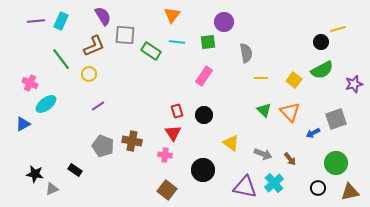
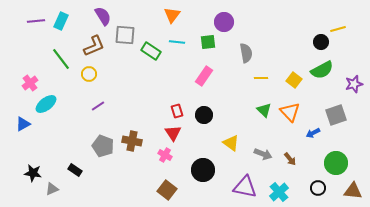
pink cross at (30, 83): rotated 28 degrees clockwise
gray square at (336, 119): moved 4 px up
pink cross at (165, 155): rotated 24 degrees clockwise
black star at (35, 174): moved 2 px left, 1 px up
cyan cross at (274, 183): moved 5 px right, 9 px down
brown triangle at (350, 192): moved 3 px right, 1 px up; rotated 18 degrees clockwise
